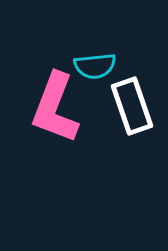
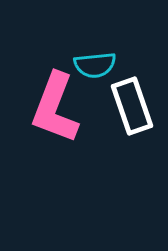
cyan semicircle: moved 1 px up
